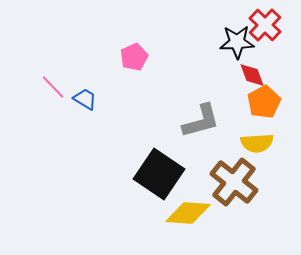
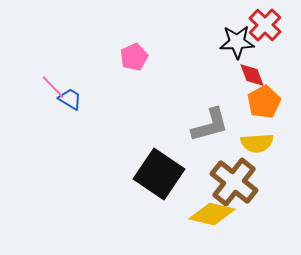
blue trapezoid: moved 15 px left
gray L-shape: moved 9 px right, 4 px down
yellow diamond: moved 24 px right, 1 px down; rotated 9 degrees clockwise
